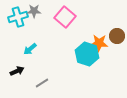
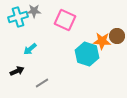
pink square: moved 3 px down; rotated 15 degrees counterclockwise
orange star: moved 3 px right, 2 px up
